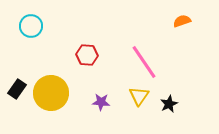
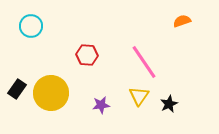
purple star: moved 3 px down; rotated 12 degrees counterclockwise
